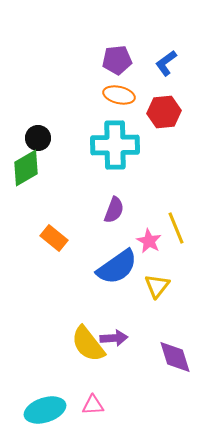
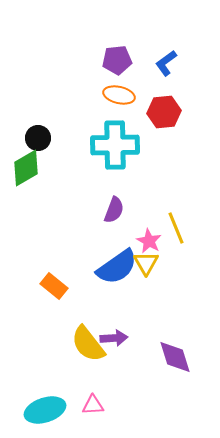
orange rectangle: moved 48 px down
yellow triangle: moved 11 px left, 23 px up; rotated 8 degrees counterclockwise
